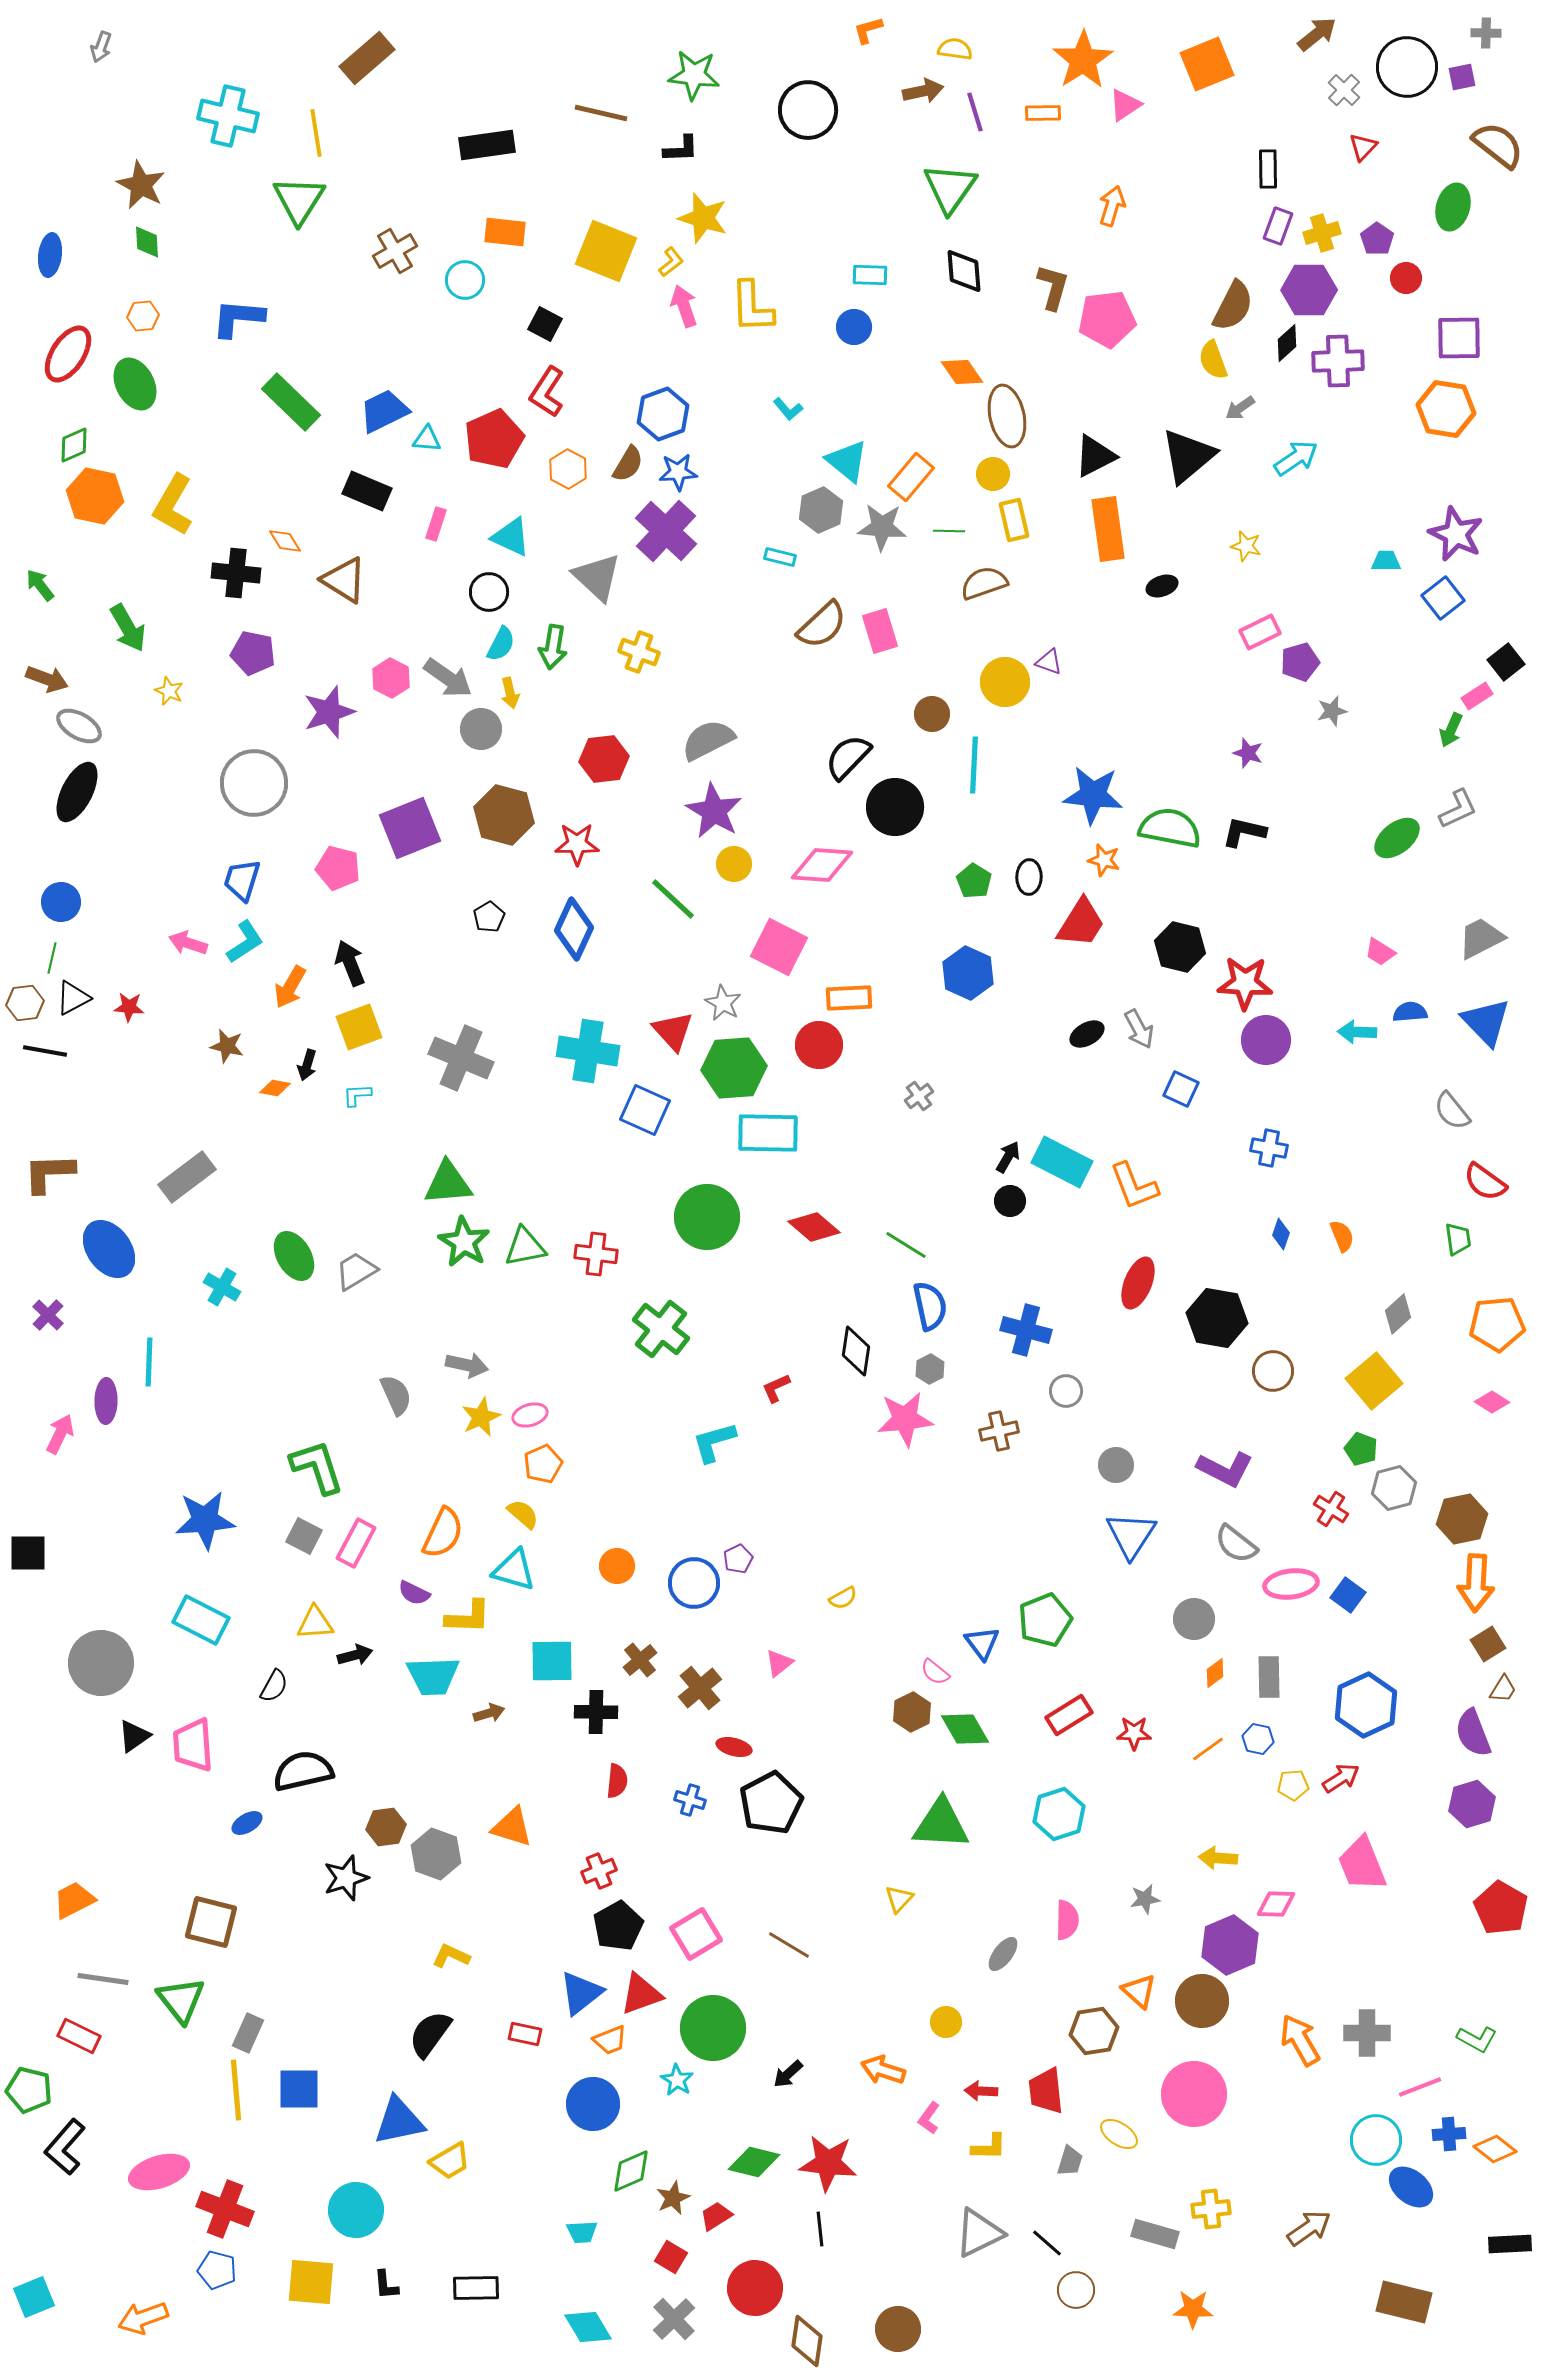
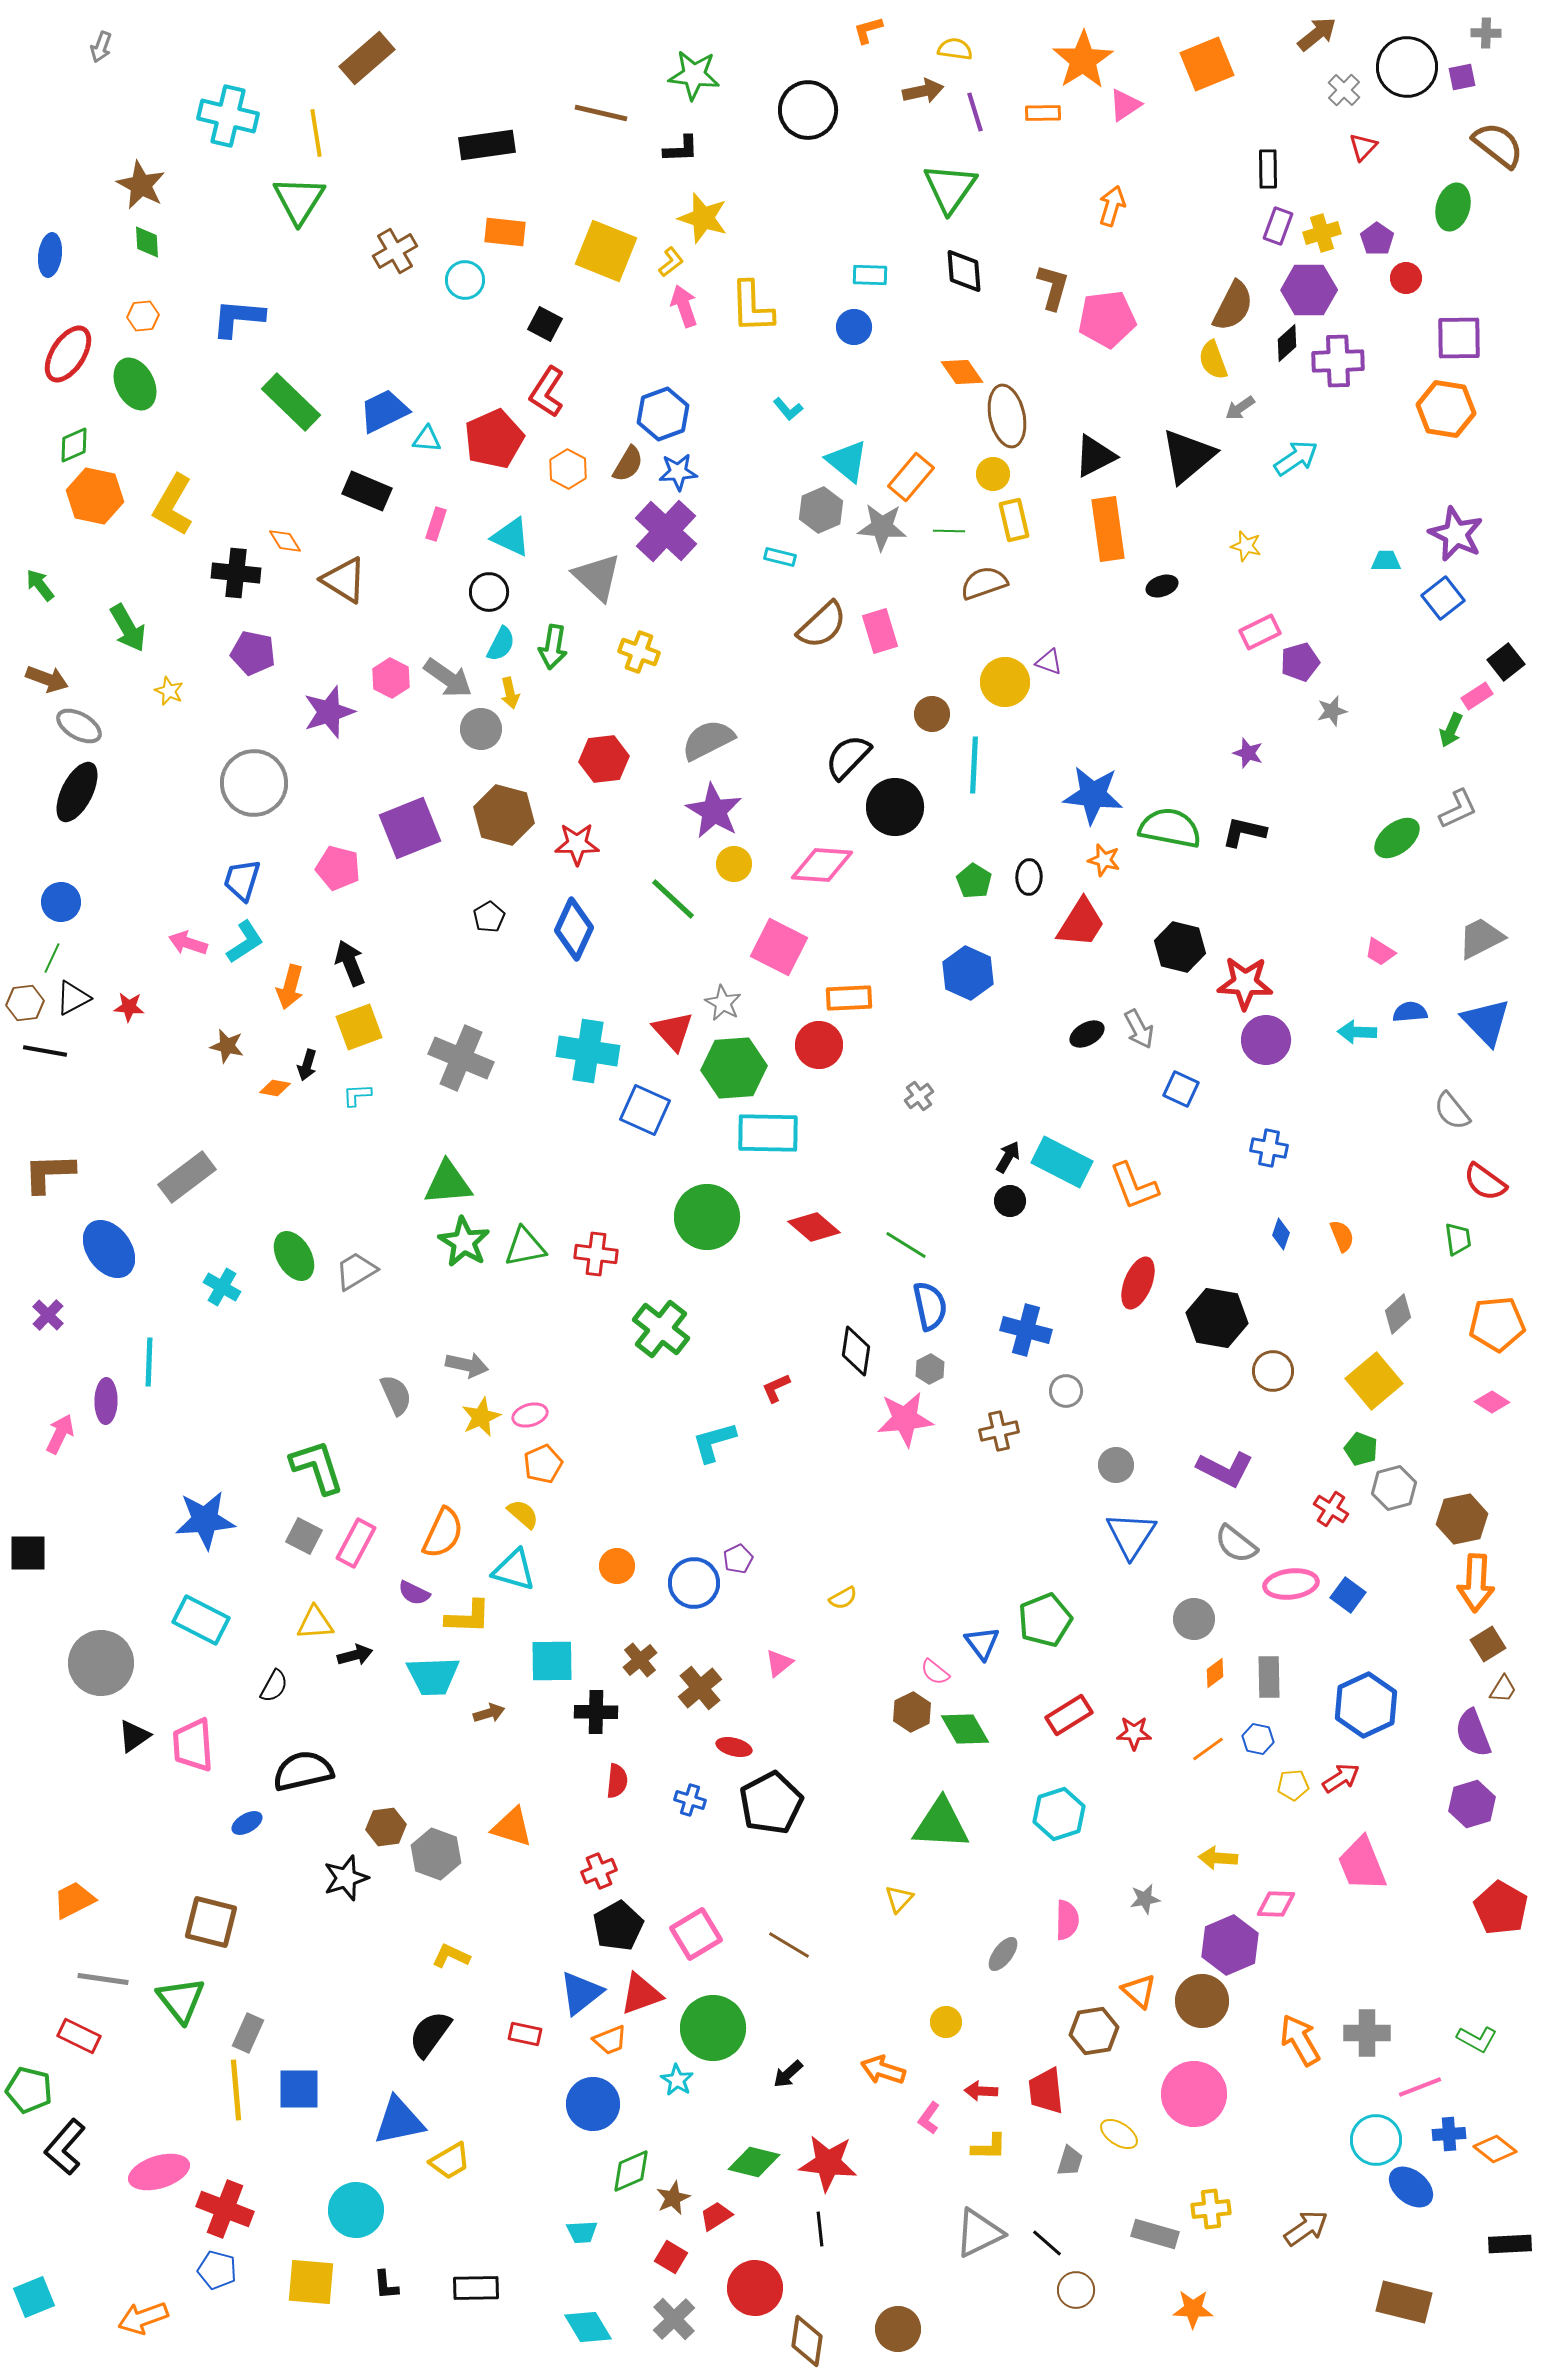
green line at (52, 958): rotated 12 degrees clockwise
orange arrow at (290, 987): rotated 15 degrees counterclockwise
brown arrow at (1309, 2228): moved 3 px left
